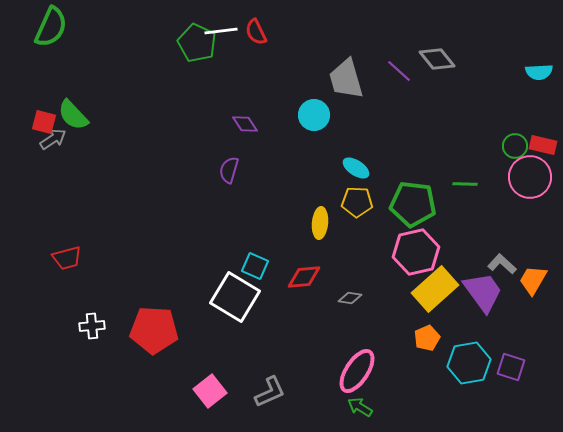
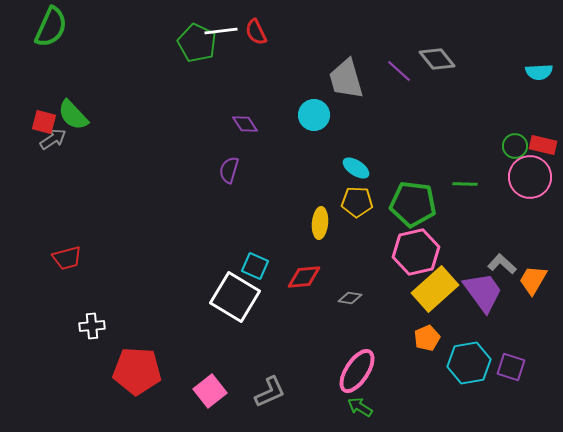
red pentagon at (154, 330): moved 17 px left, 41 px down
